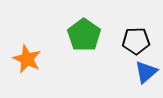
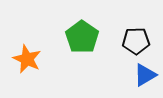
green pentagon: moved 2 px left, 2 px down
blue triangle: moved 1 px left, 3 px down; rotated 10 degrees clockwise
